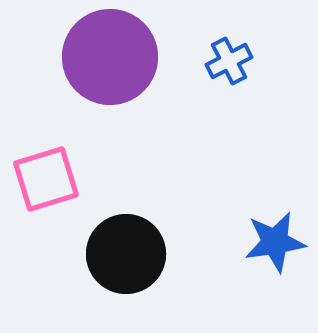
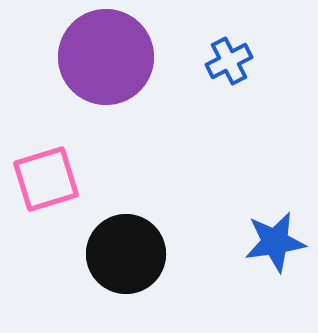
purple circle: moved 4 px left
